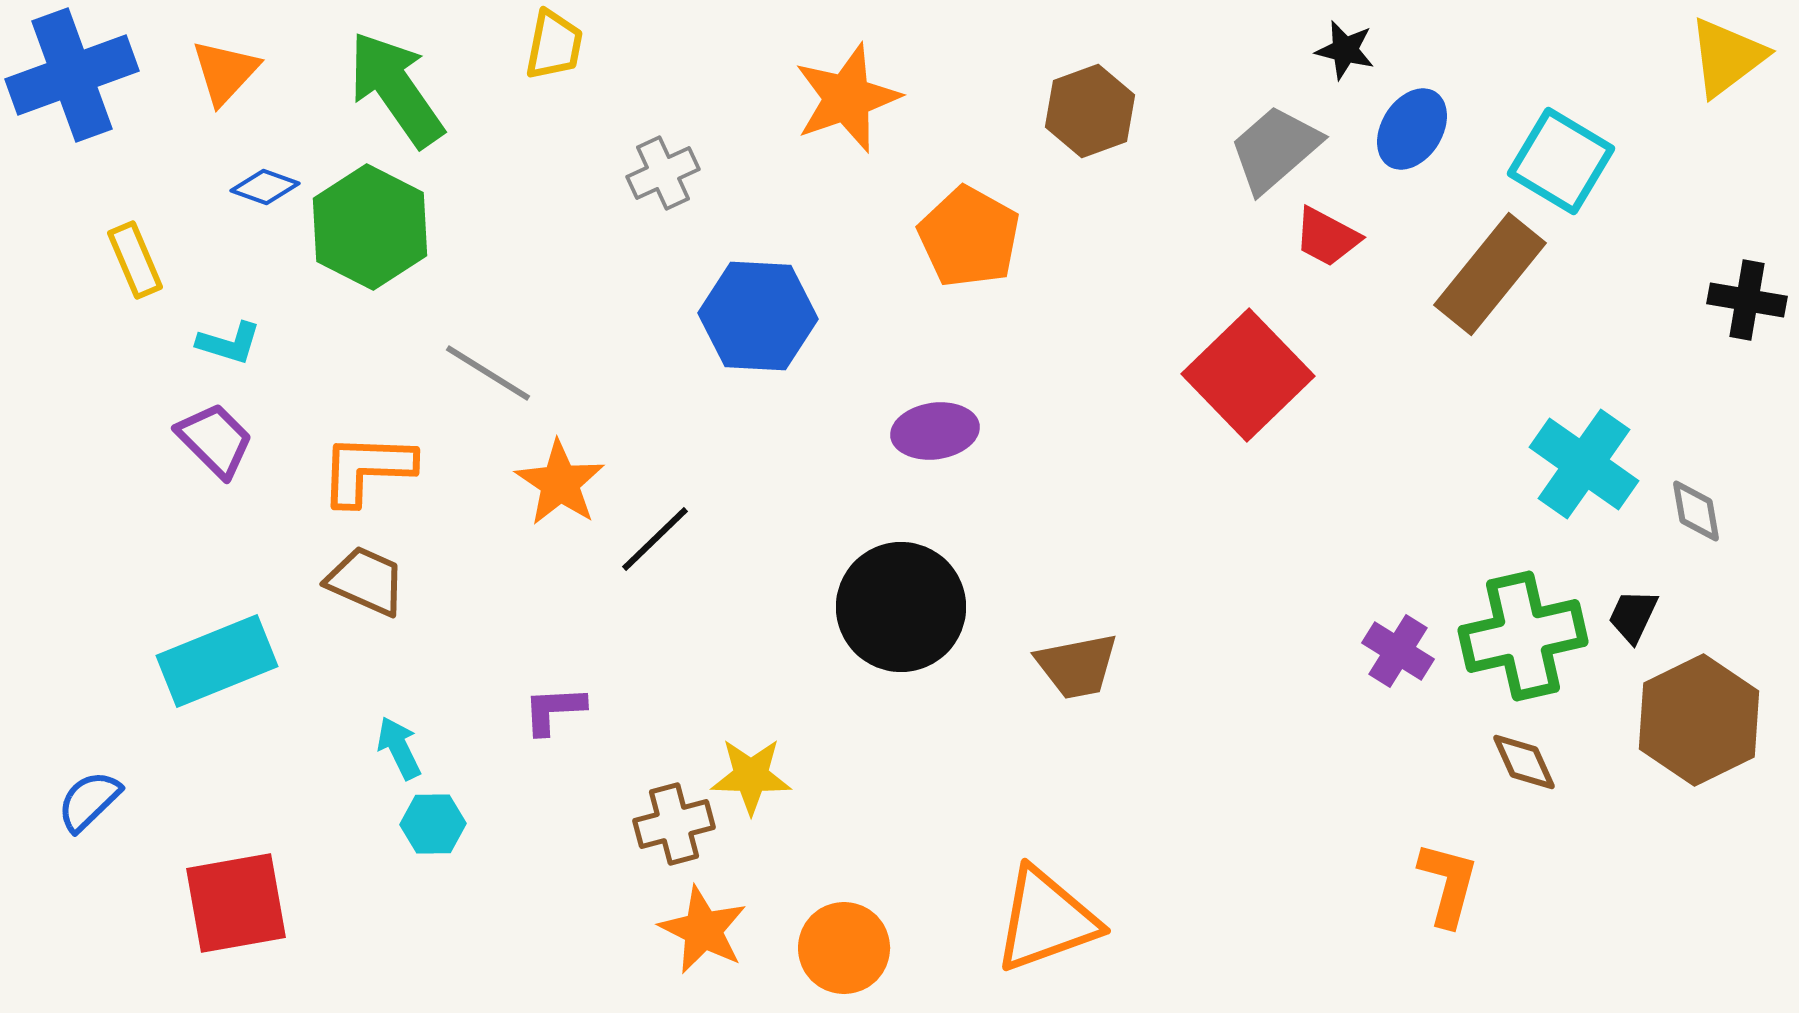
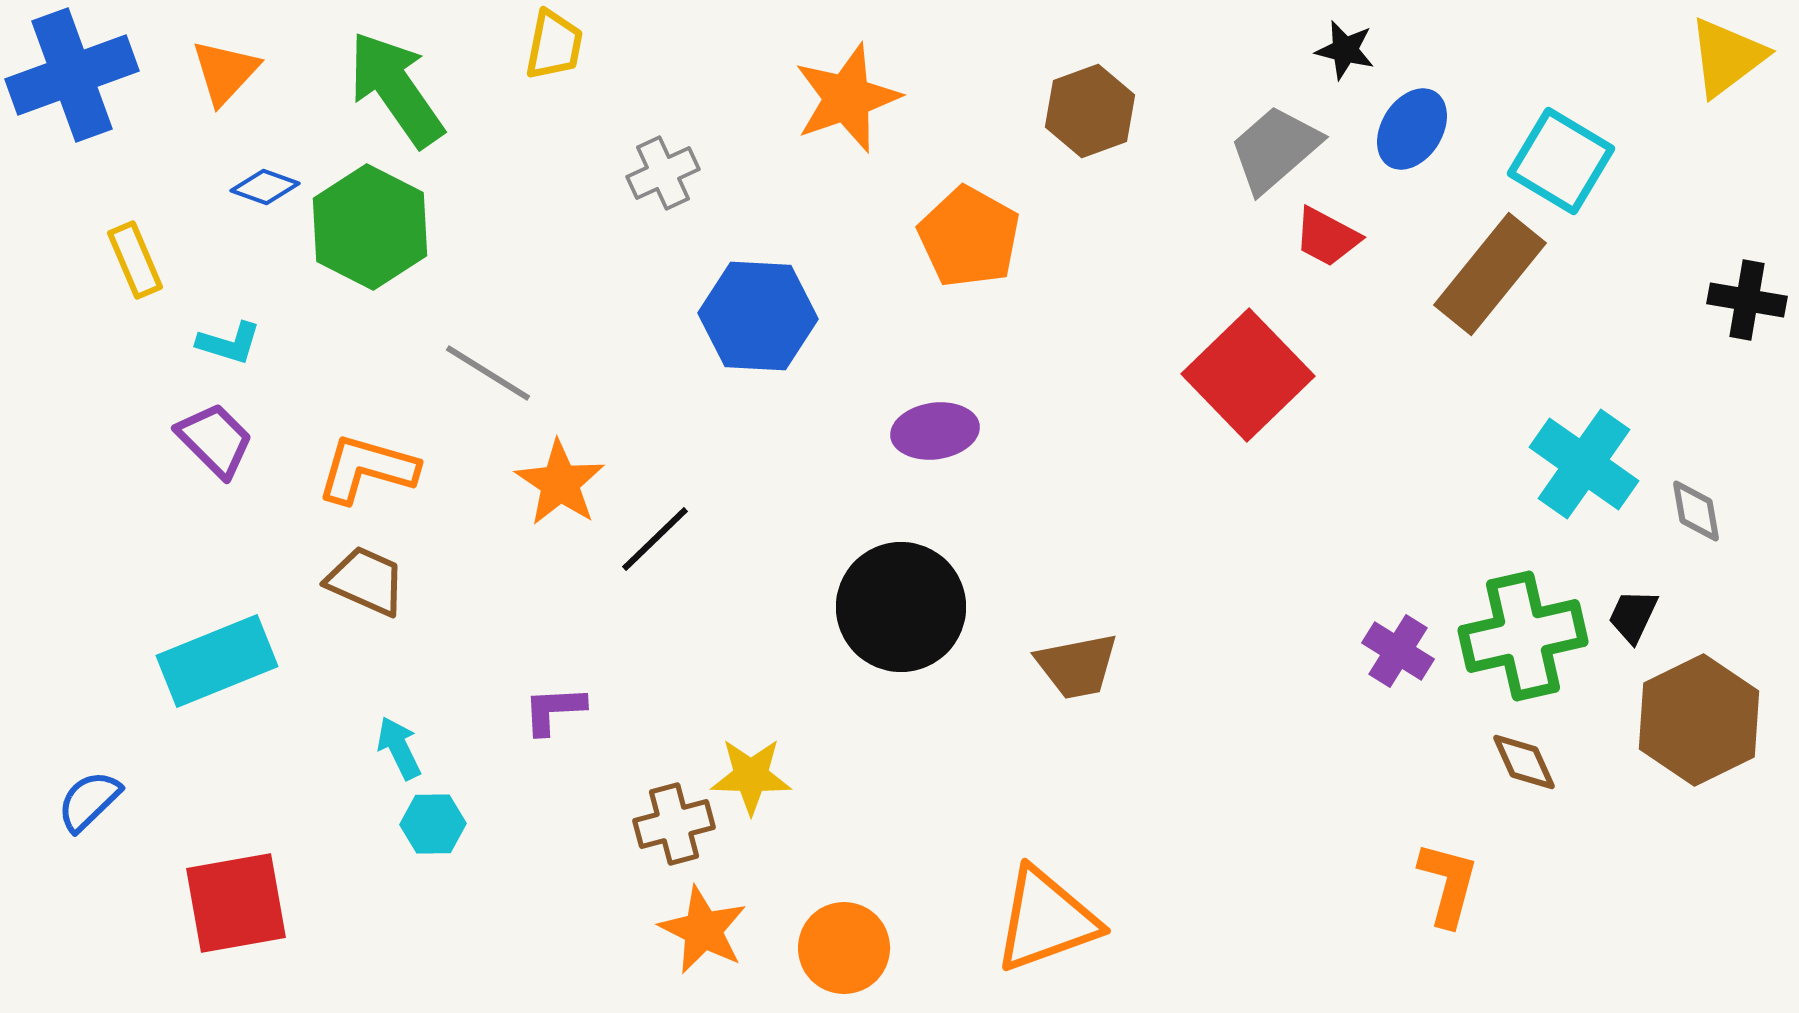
orange L-shape at (367, 469): rotated 14 degrees clockwise
